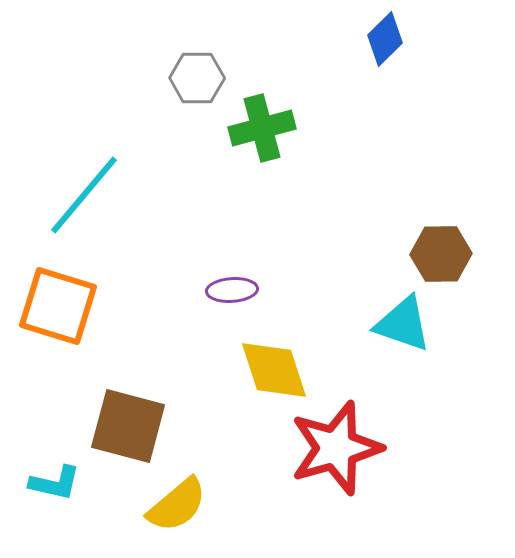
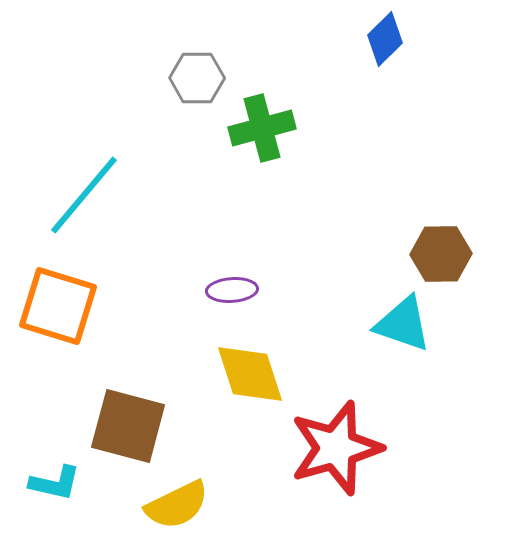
yellow diamond: moved 24 px left, 4 px down
yellow semicircle: rotated 14 degrees clockwise
